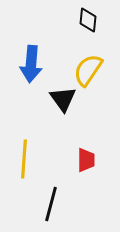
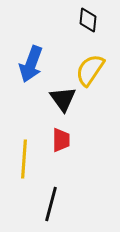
blue arrow: rotated 15 degrees clockwise
yellow semicircle: moved 2 px right
red trapezoid: moved 25 px left, 20 px up
